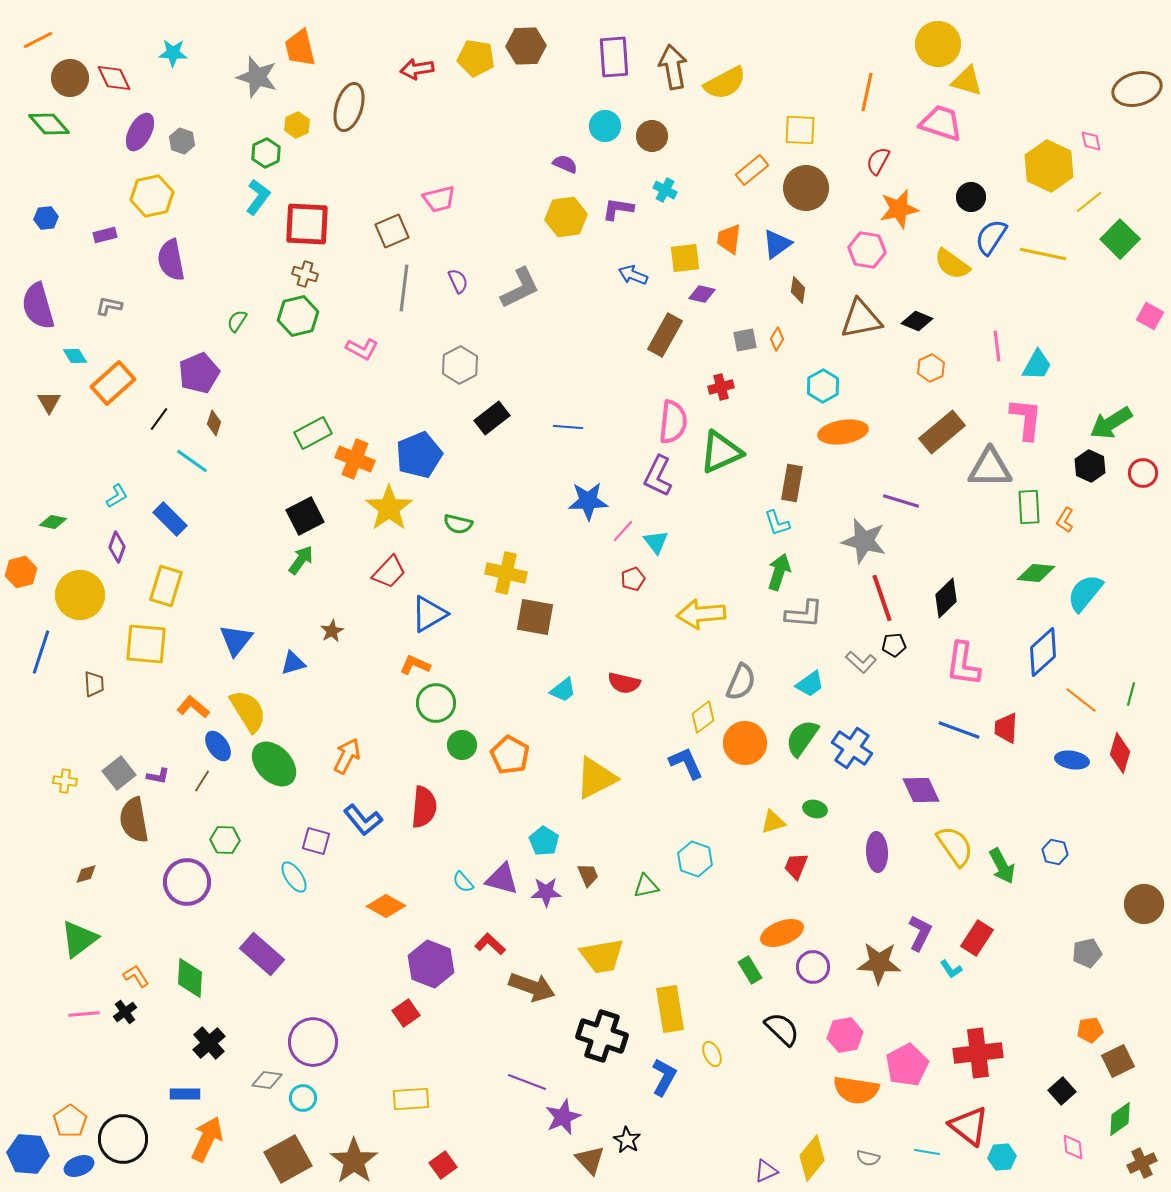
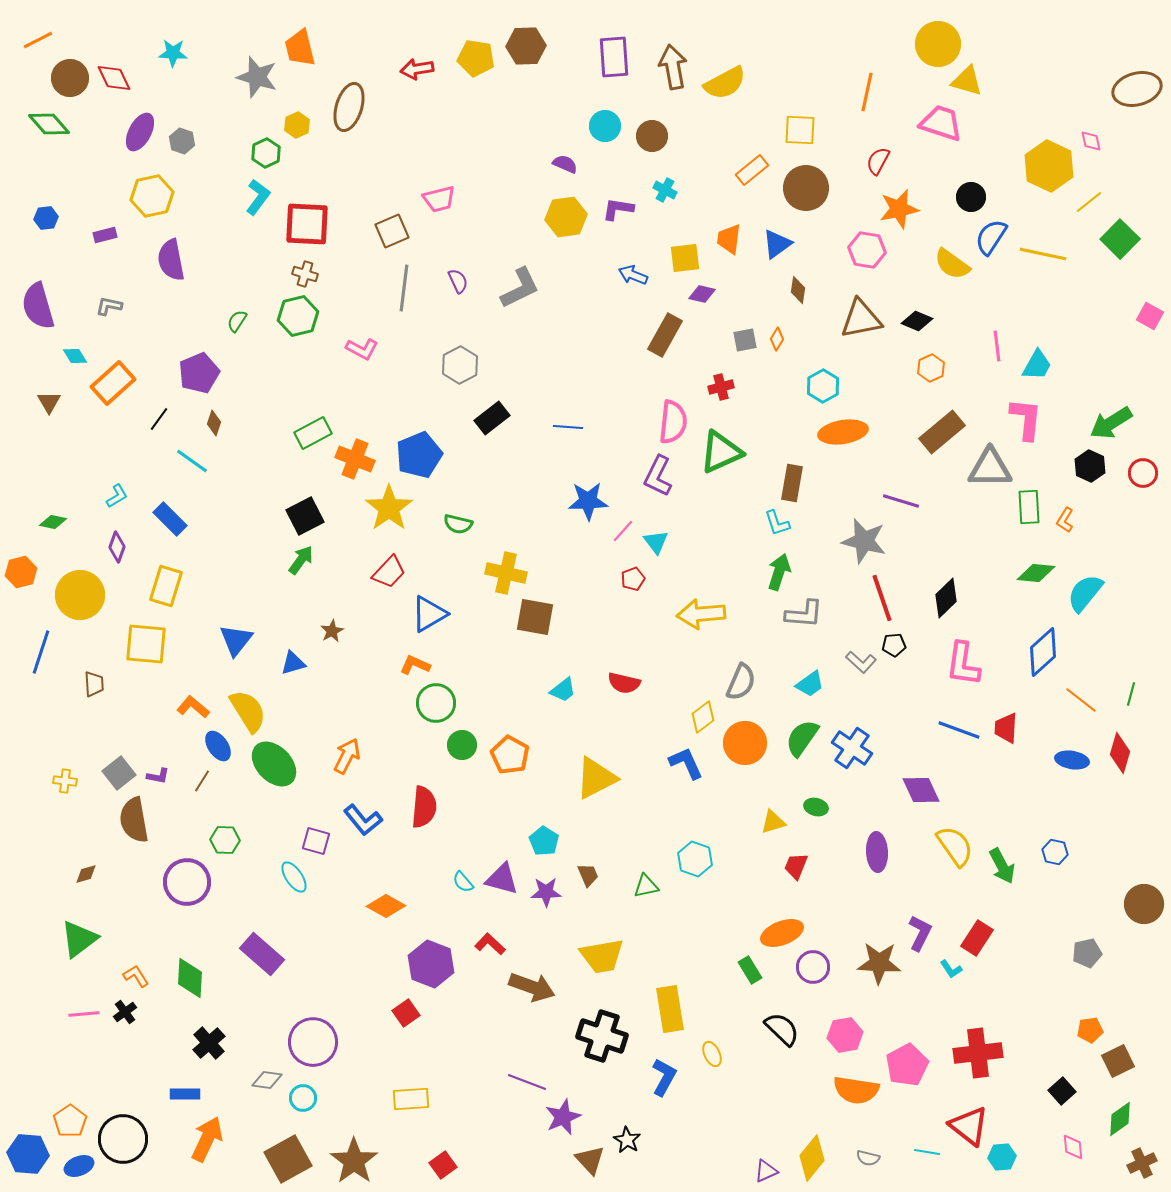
green ellipse at (815, 809): moved 1 px right, 2 px up
